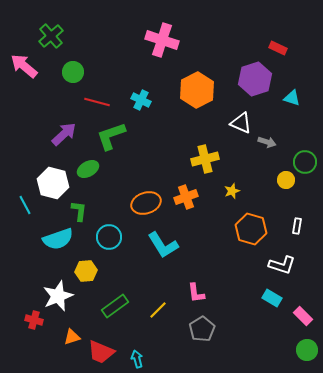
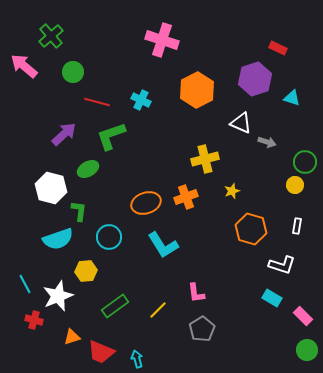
yellow circle at (286, 180): moved 9 px right, 5 px down
white hexagon at (53, 183): moved 2 px left, 5 px down
cyan line at (25, 205): moved 79 px down
